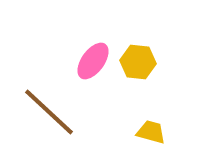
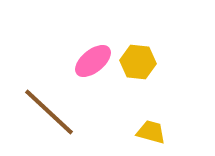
pink ellipse: rotated 15 degrees clockwise
